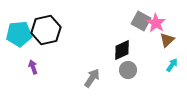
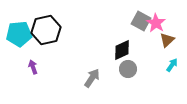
gray circle: moved 1 px up
